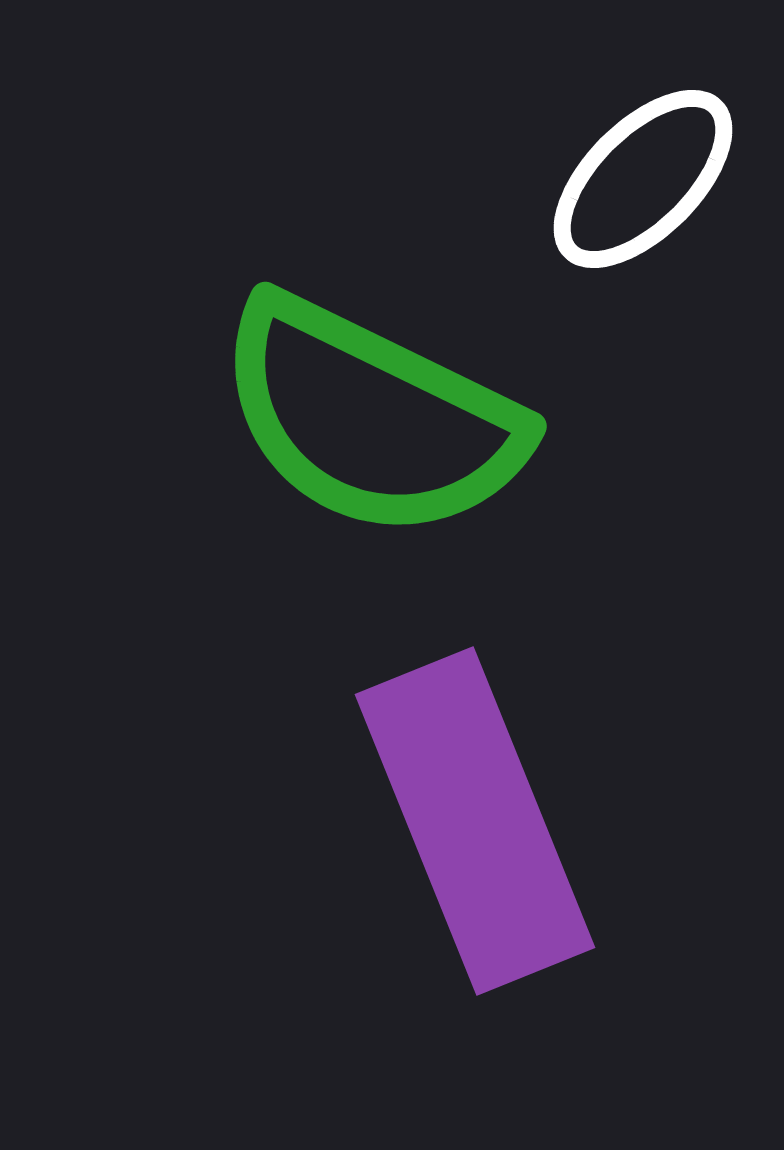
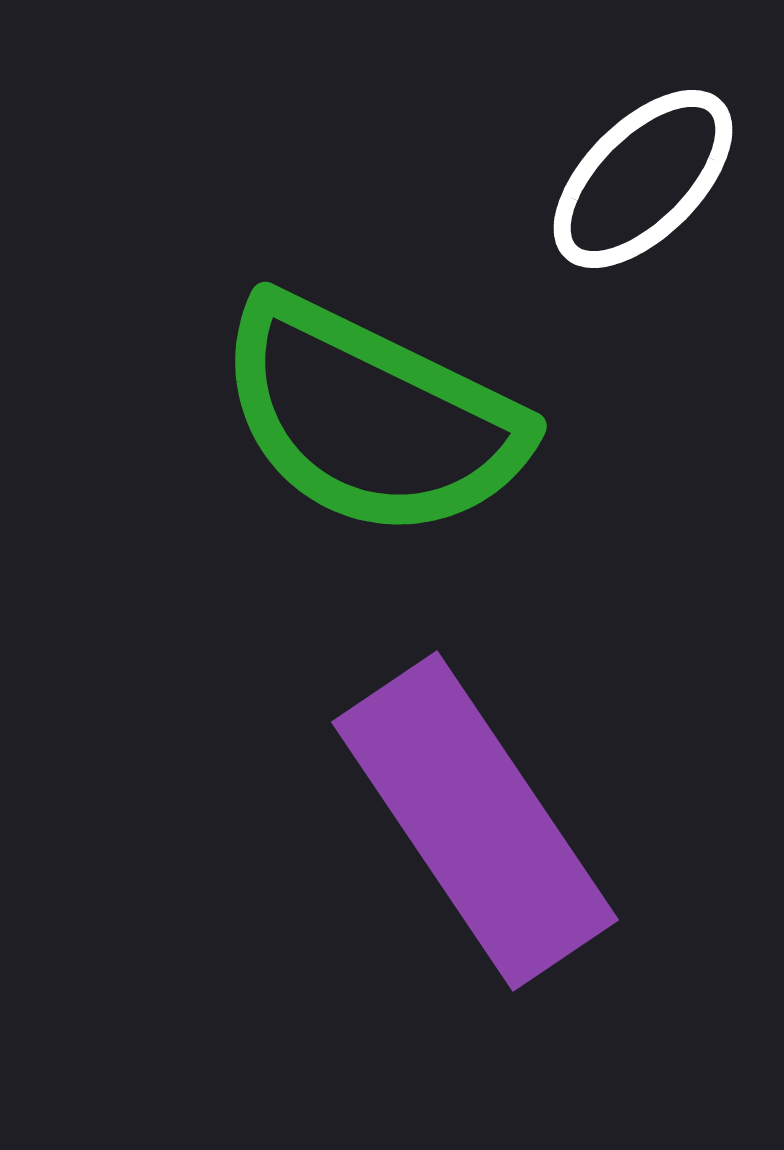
purple rectangle: rotated 12 degrees counterclockwise
